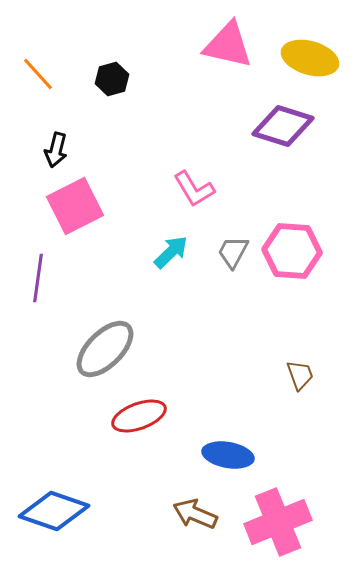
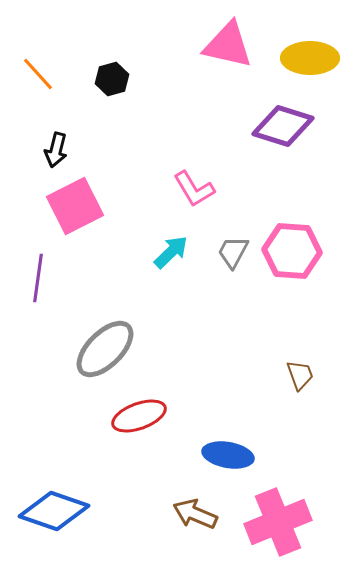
yellow ellipse: rotated 16 degrees counterclockwise
